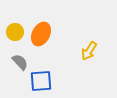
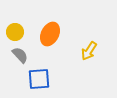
orange ellipse: moved 9 px right
gray semicircle: moved 7 px up
blue square: moved 2 px left, 2 px up
